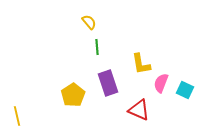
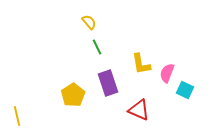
green line: rotated 21 degrees counterclockwise
pink semicircle: moved 6 px right, 10 px up
